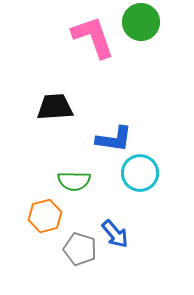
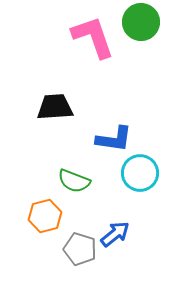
green semicircle: rotated 20 degrees clockwise
blue arrow: rotated 88 degrees counterclockwise
